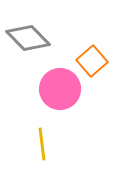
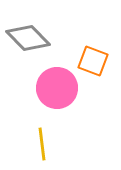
orange square: moved 1 px right; rotated 28 degrees counterclockwise
pink circle: moved 3 px left, 1 px up
